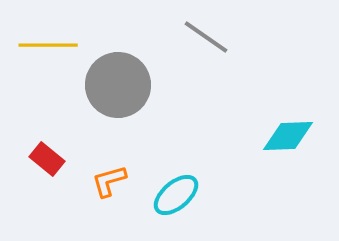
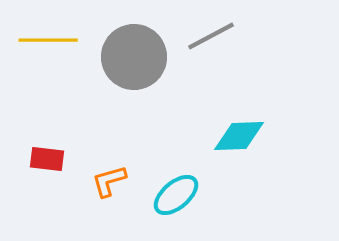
gray line: moved 5 px right, 1 px up; rotated 63 degrees counterclockwise
yellow line: moved 5 px up
gray circle: moved 16 px right, 28 px up
cyan diamond: moved 49 px left
red rectangle: rotated 32 degrees counterclockwise
